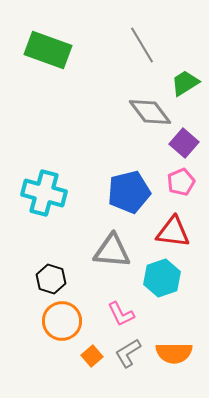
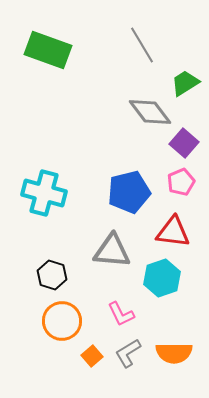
black hexagon: moved 1 px right, 4 px up
